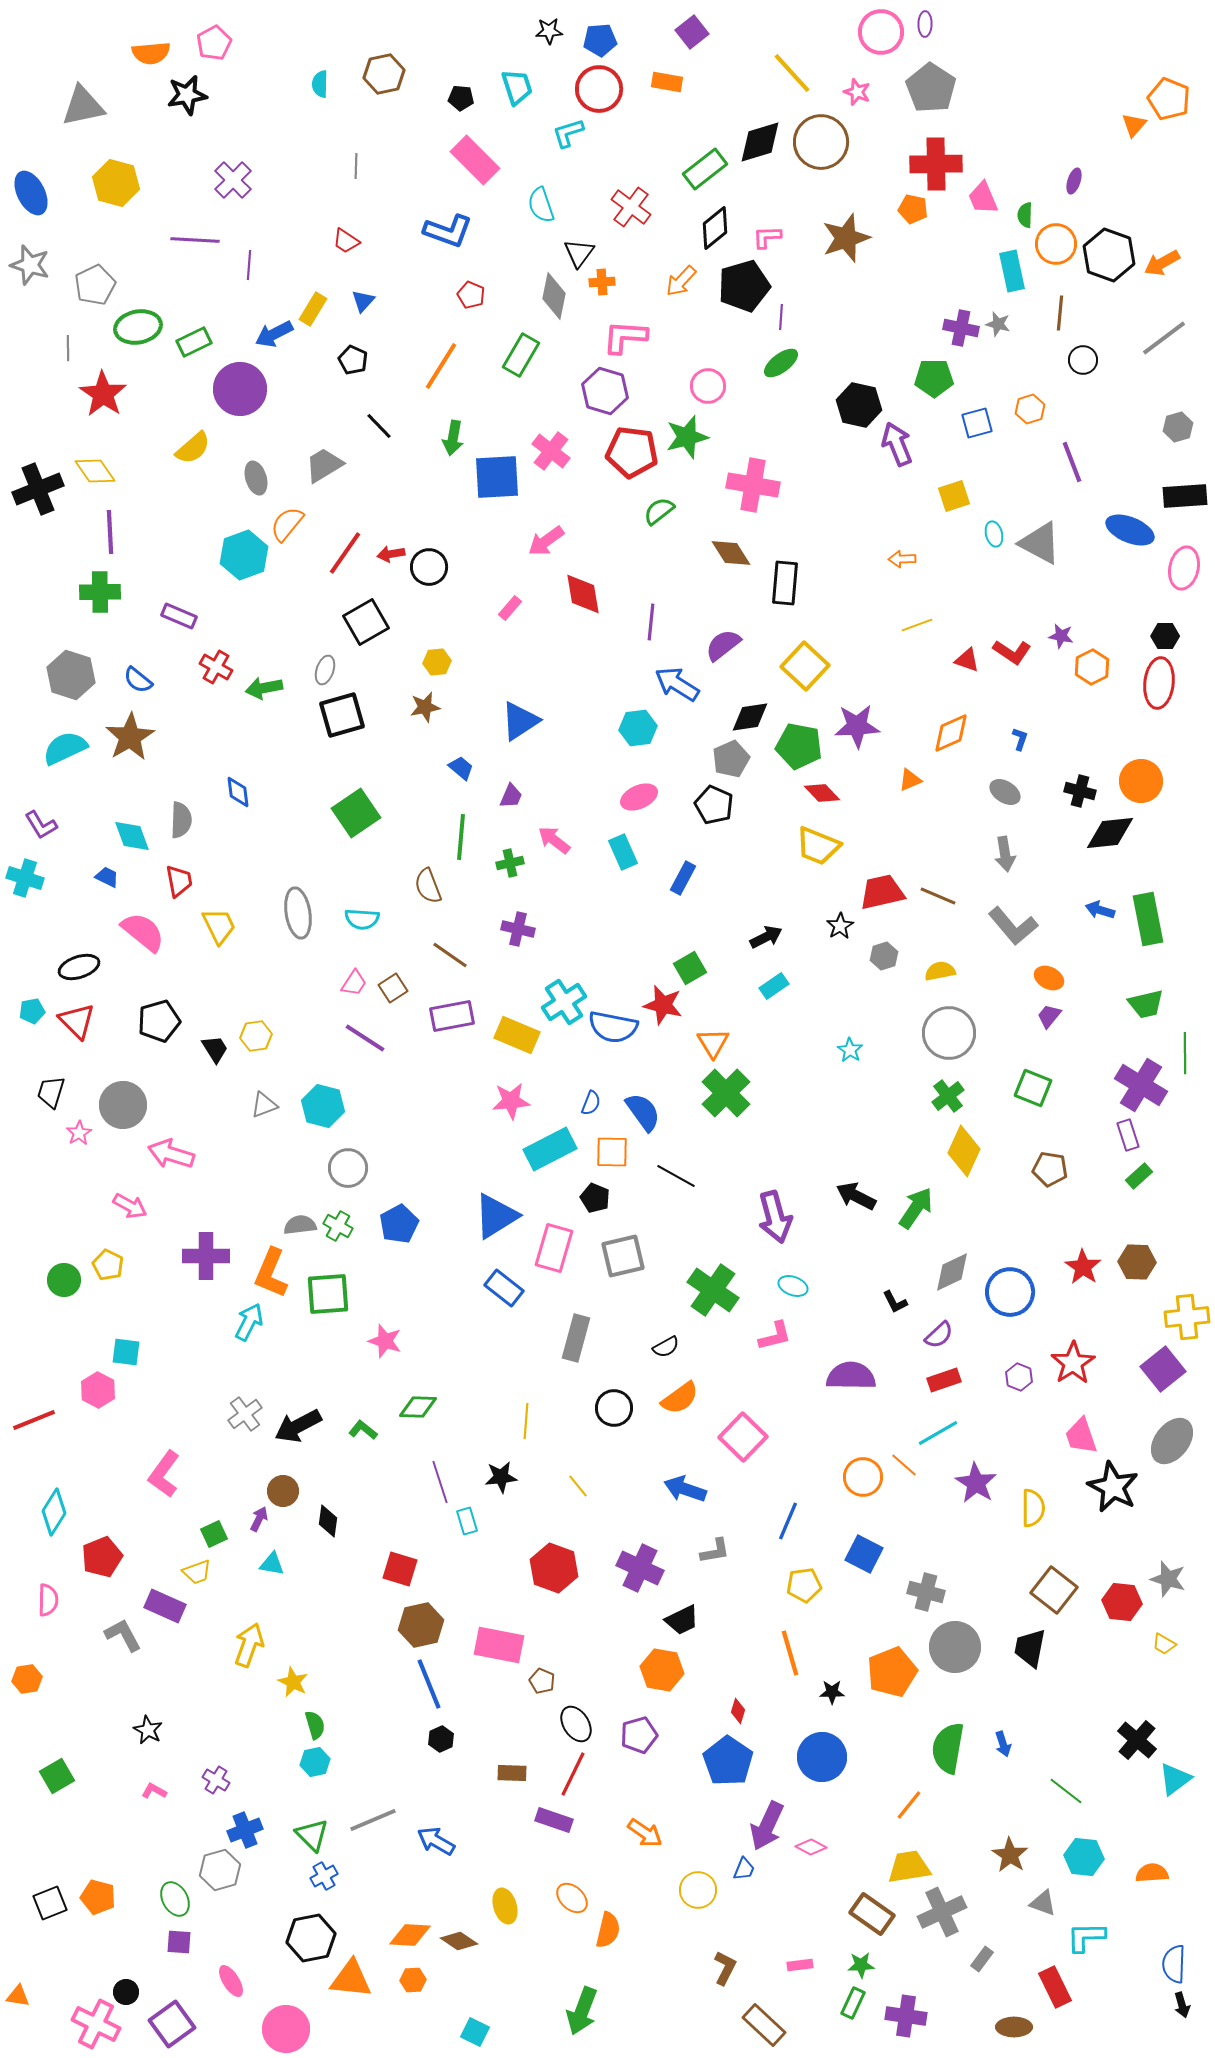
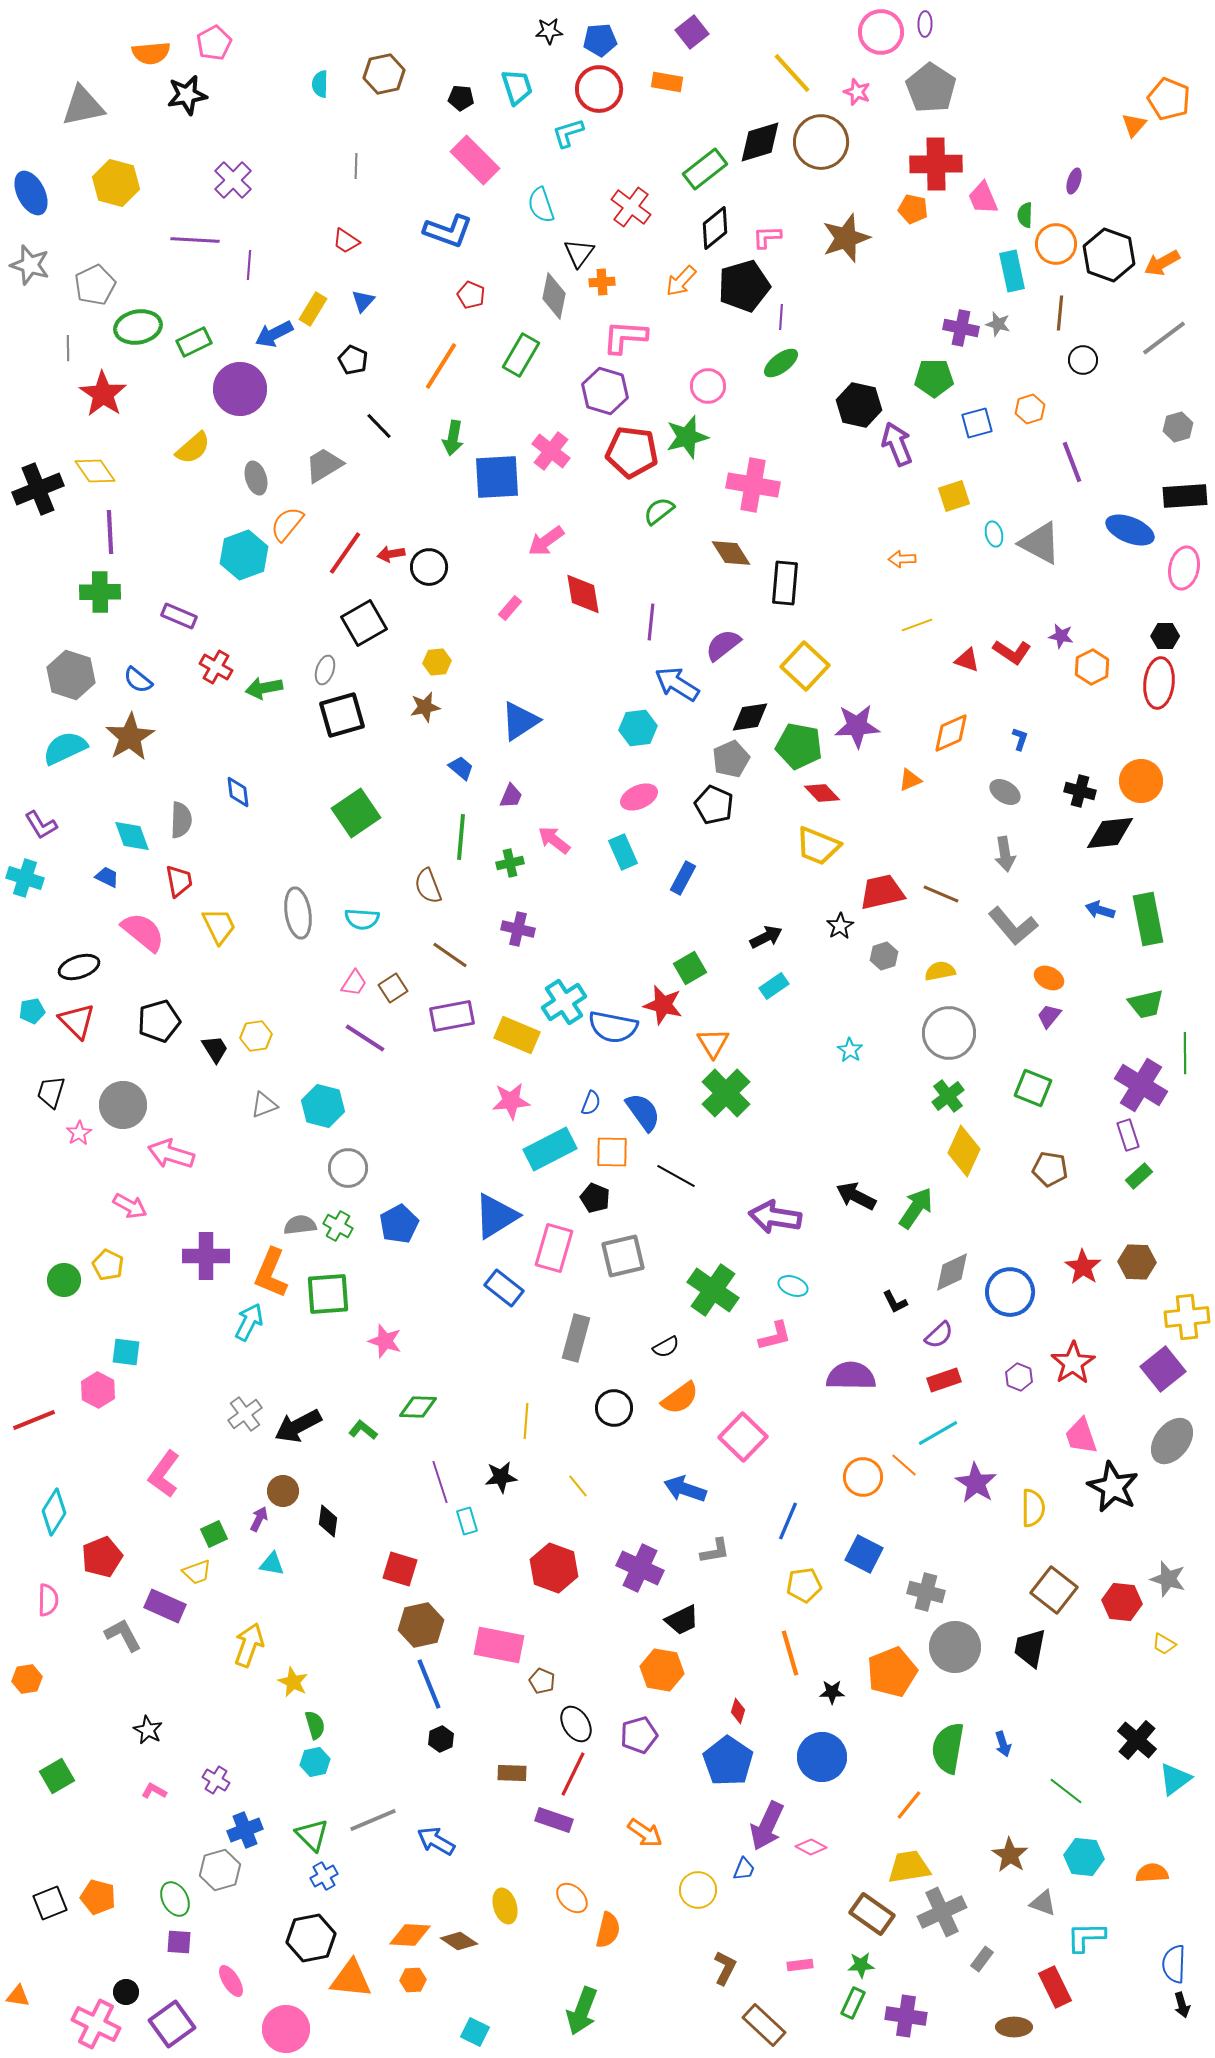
black square at (366, 622): moved 2 px left, 1 px down
brown line at (938, 896): moved 3 px right, 2 px up
purple arrow at (775, 1217): rotated 114 degrees clockwise
